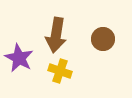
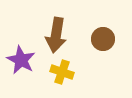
purple star: moved 2 px right, 2 px down
yellow cross: moved 2 px right, 1 px down
